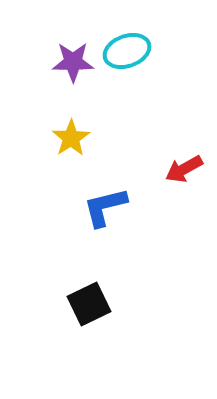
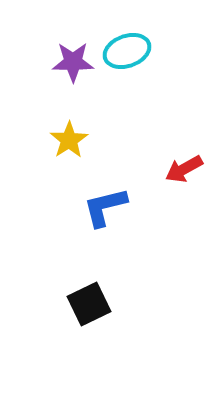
yellow star: moved 2 px left, 2 px down
